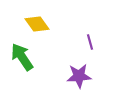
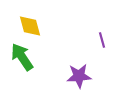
yellow diamond: moved 7 px left, 2 px down; rotated 20 degrees clockwise
purple line: moved 12 px right, 2 px up
